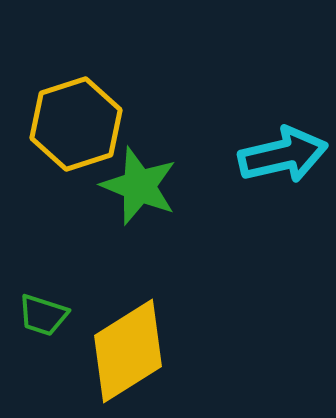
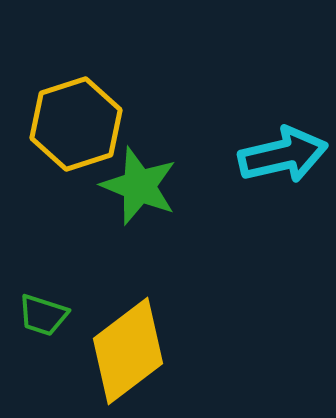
yellow diamond: rotated 5 degrees counterclockwise
